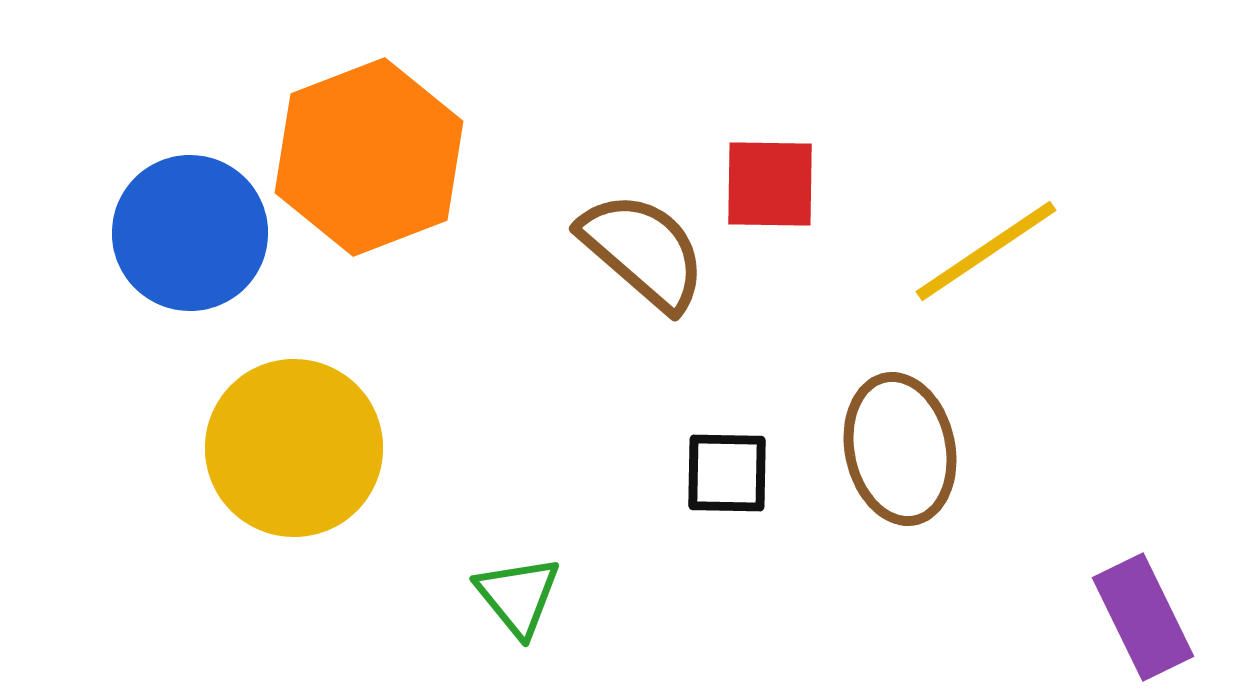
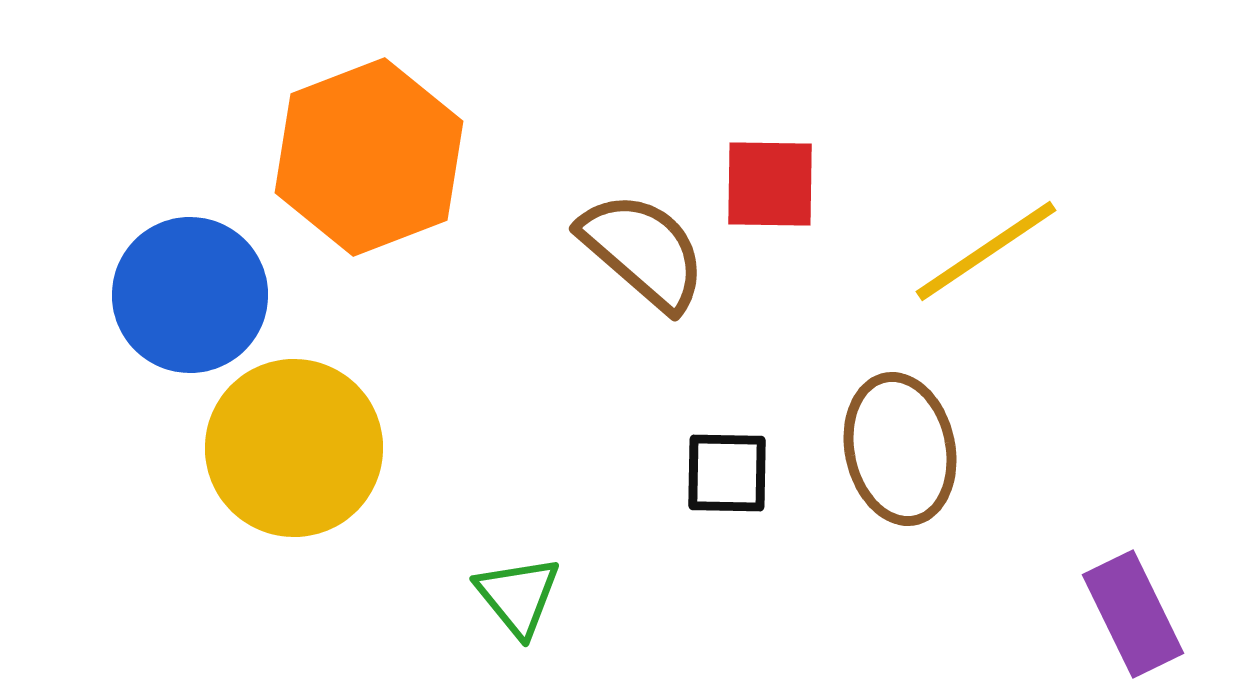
blue circle: moved 62 px down
purple rectangle: moved 10 px left, 3 px up
